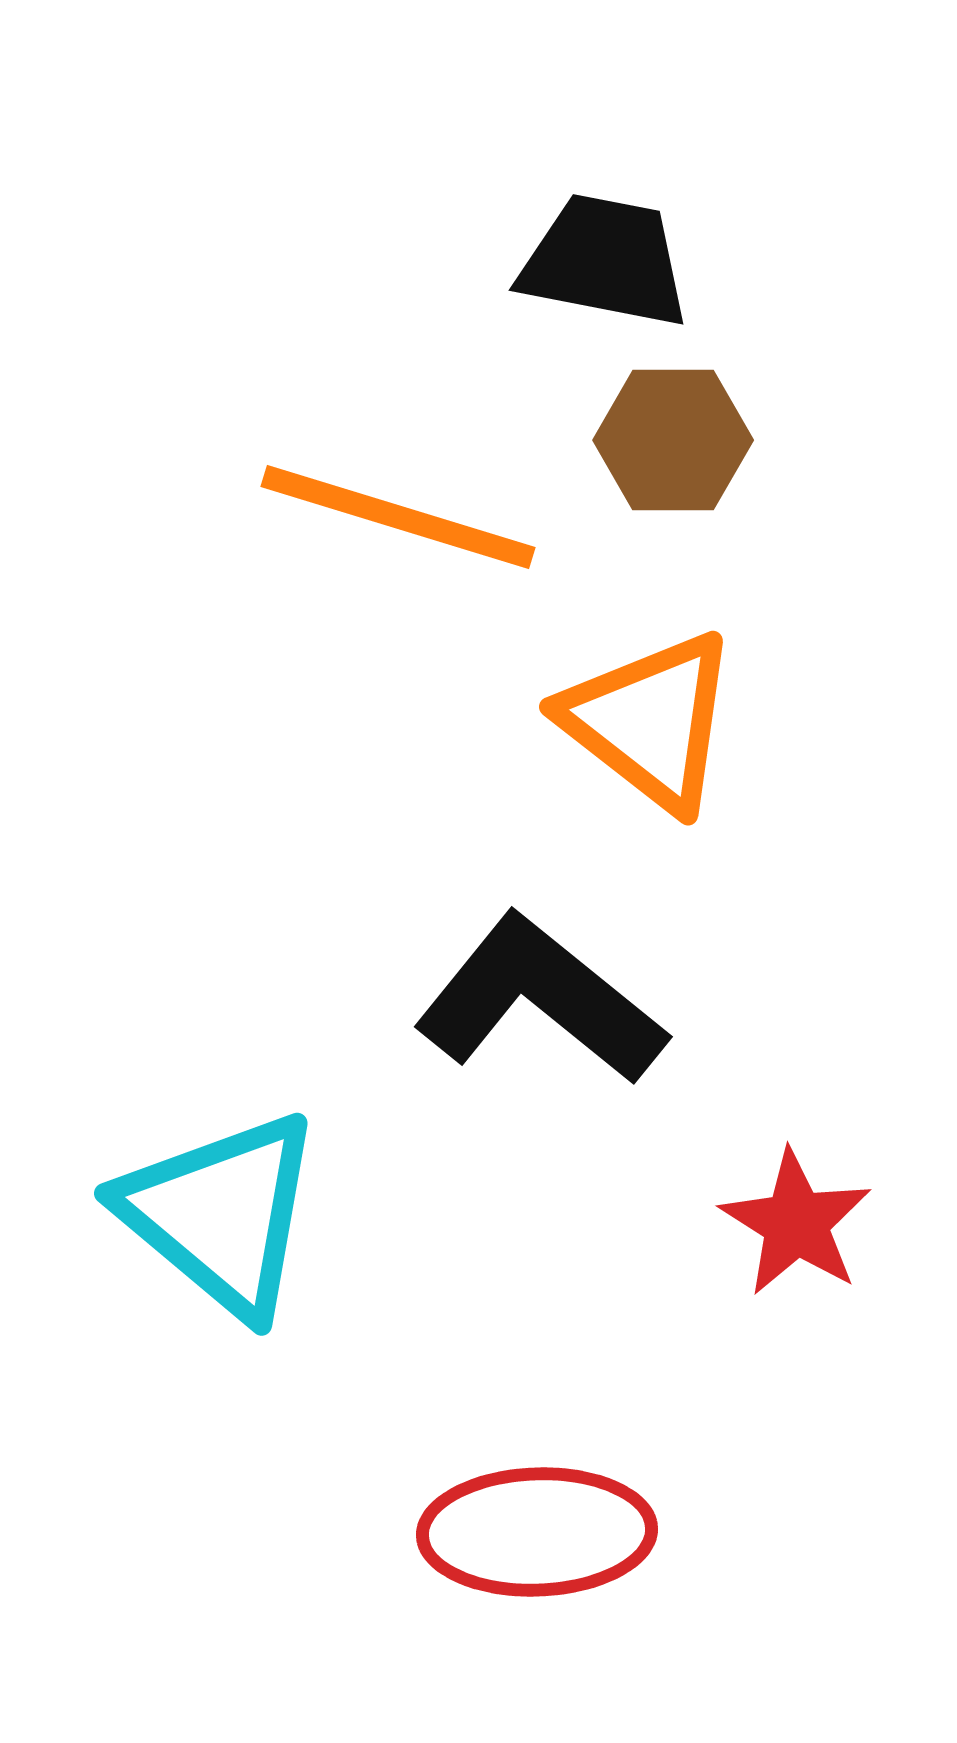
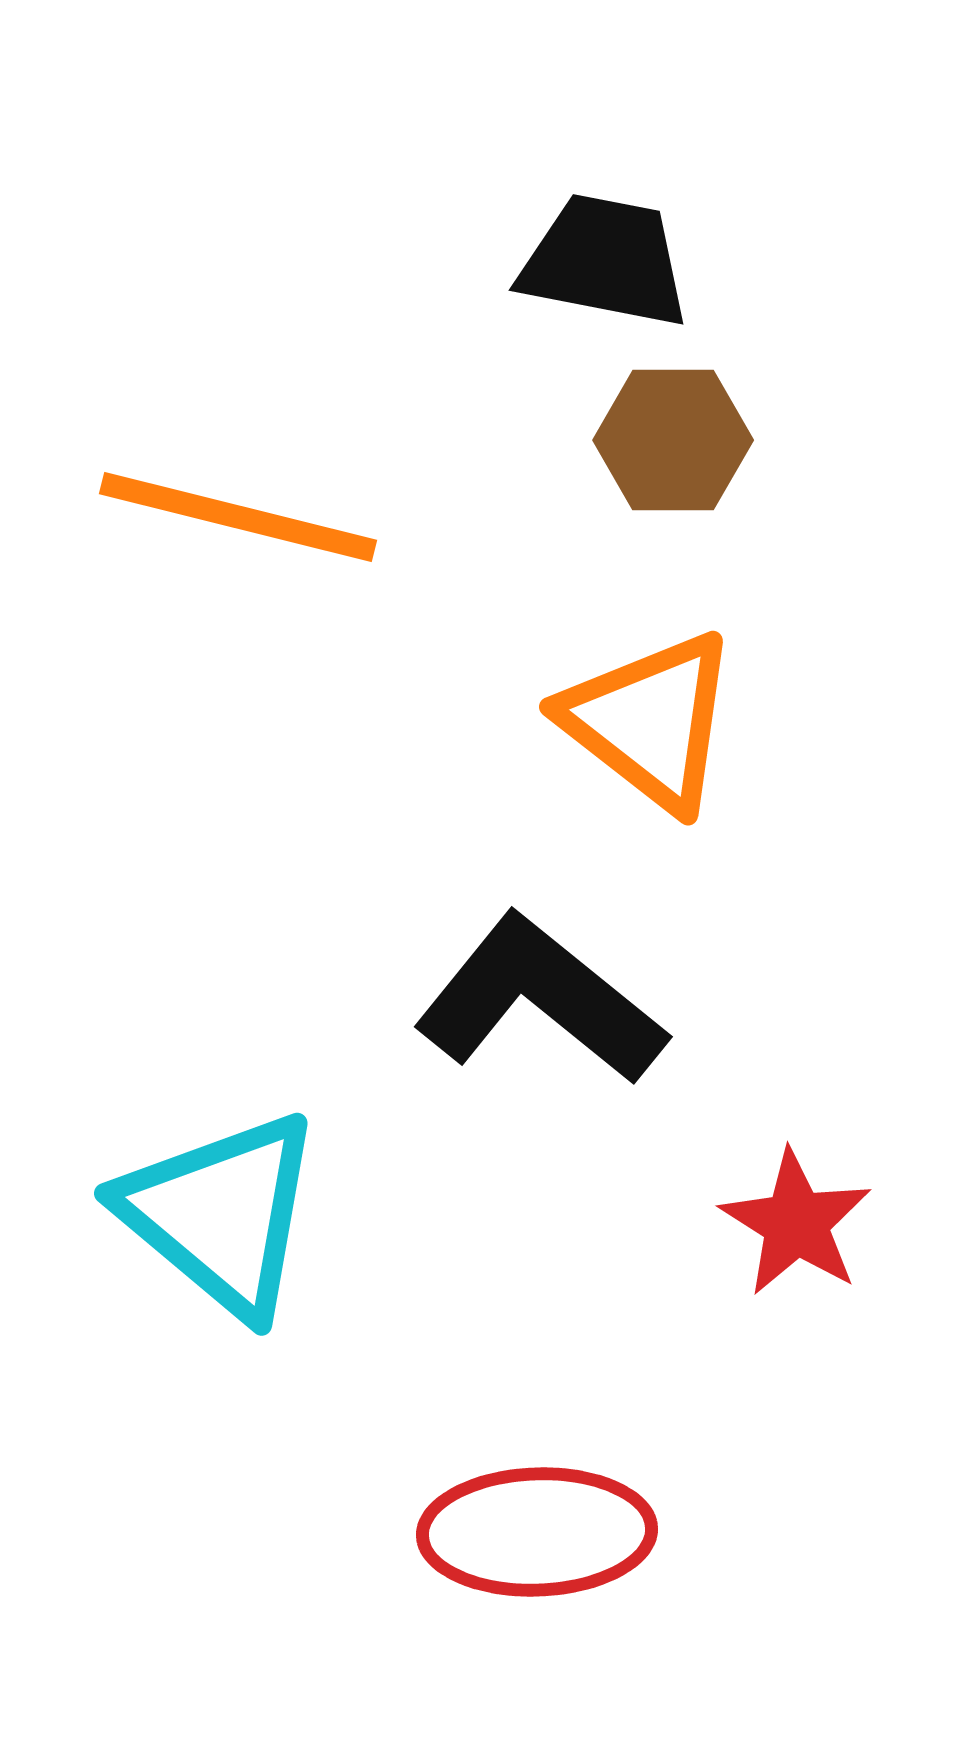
orange line: moved 160 px left; rotated 3 degrees counterclockwise
